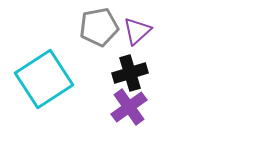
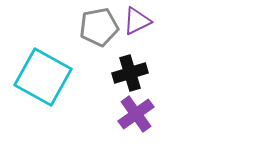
purple triangle: moved 10 px up; rotated 16 degrees clockwise
cyan square: moved 1 px left, 2 px up; rotated 28 degrees counterclockwise
purple cross: moved 7 px right, 7 px down
